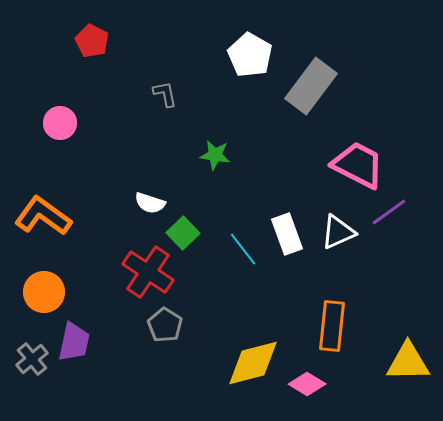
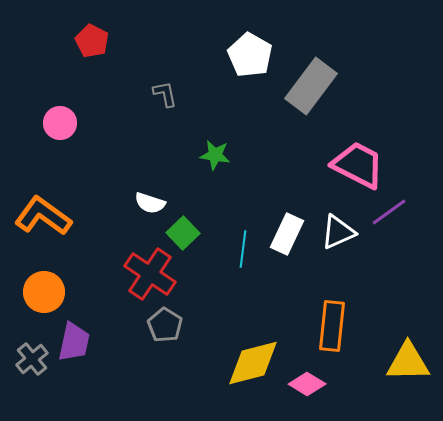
white rectangle: rotated 45 degrees clockwise
cyan line: rotated 45 degrees clockwise
red cross: moved 2 px right, 2 px down
